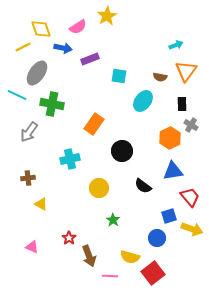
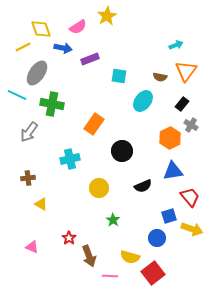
black rectangle: rotated 40 degrees clockwise
black semicircle: rotated 60 degrees counterclockwise
